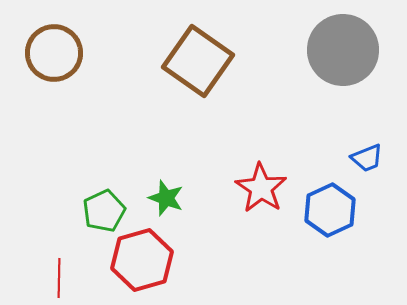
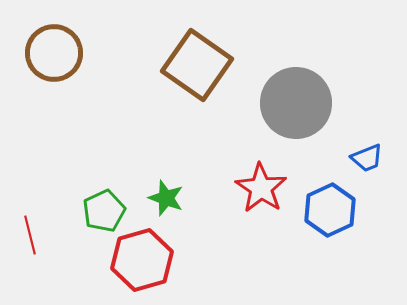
gray circle: moved 47 px left, 53 px down
brown square: moved 1 px left, 4 px down
red line: moved 29 px left, 43 px up; rotated 15 degrees counterclockwise
